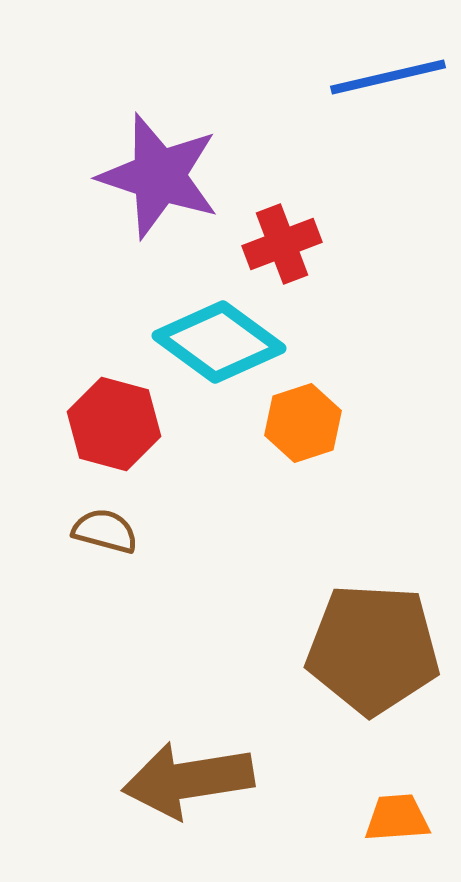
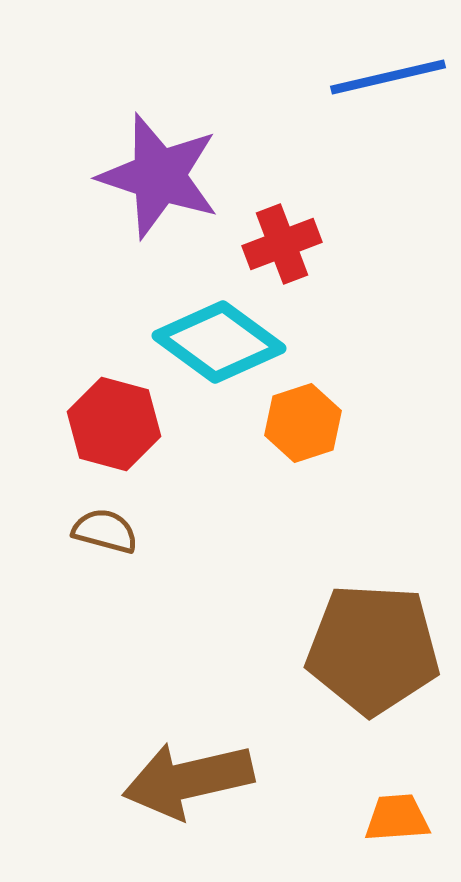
brown arrow: rotated 4 degrees counterclockwise
